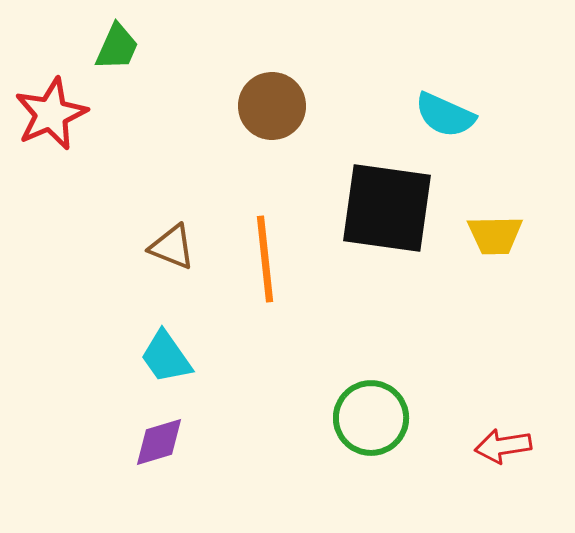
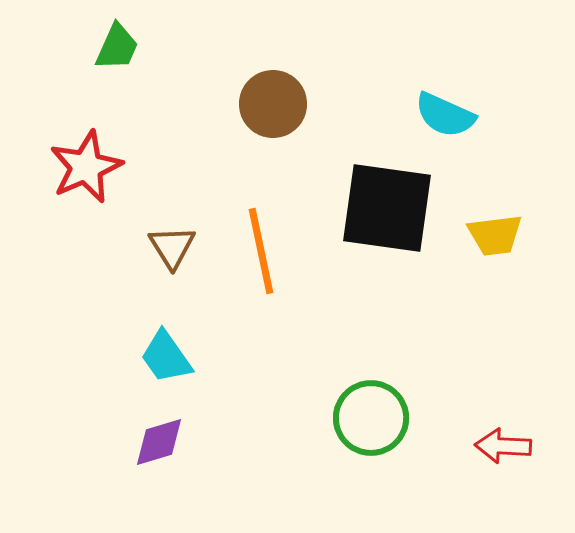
brown circle: moved 1 px right, 2 px up
red star: moved 35 px right, 53 px down
yellow trapezoid: rotated 6 degrees counterclockwise
brown triangle: rotated 36 degrees clockwise
orange line: moved 4 px left, 8 px up; rotated 6 degrees counterclockwise
red arrow: rotated 12 degrees clockwise
